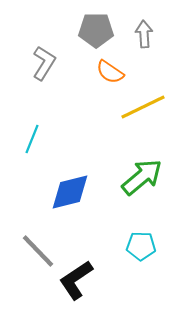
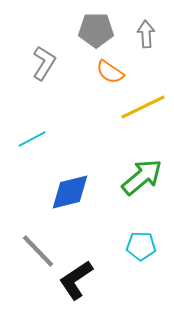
gray arrow: moved 2 px right
cyan line: rotated 40 degrees clockwise
